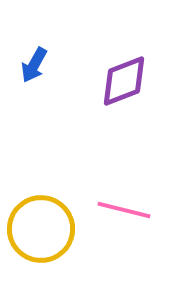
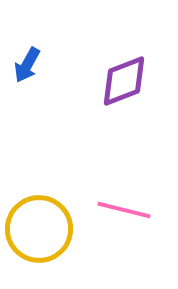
blue arrow: moved 7 px left
yellow circle: moved 2 px left
